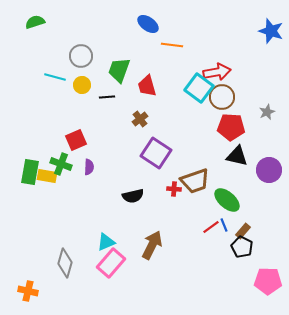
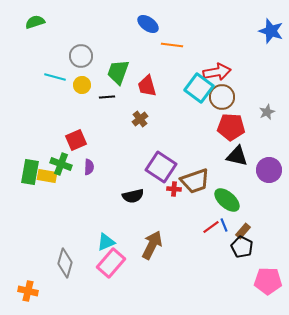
green trapezoid: moved 1 px left, 2 px down
purple square: moved 5 px right, 14 px down
